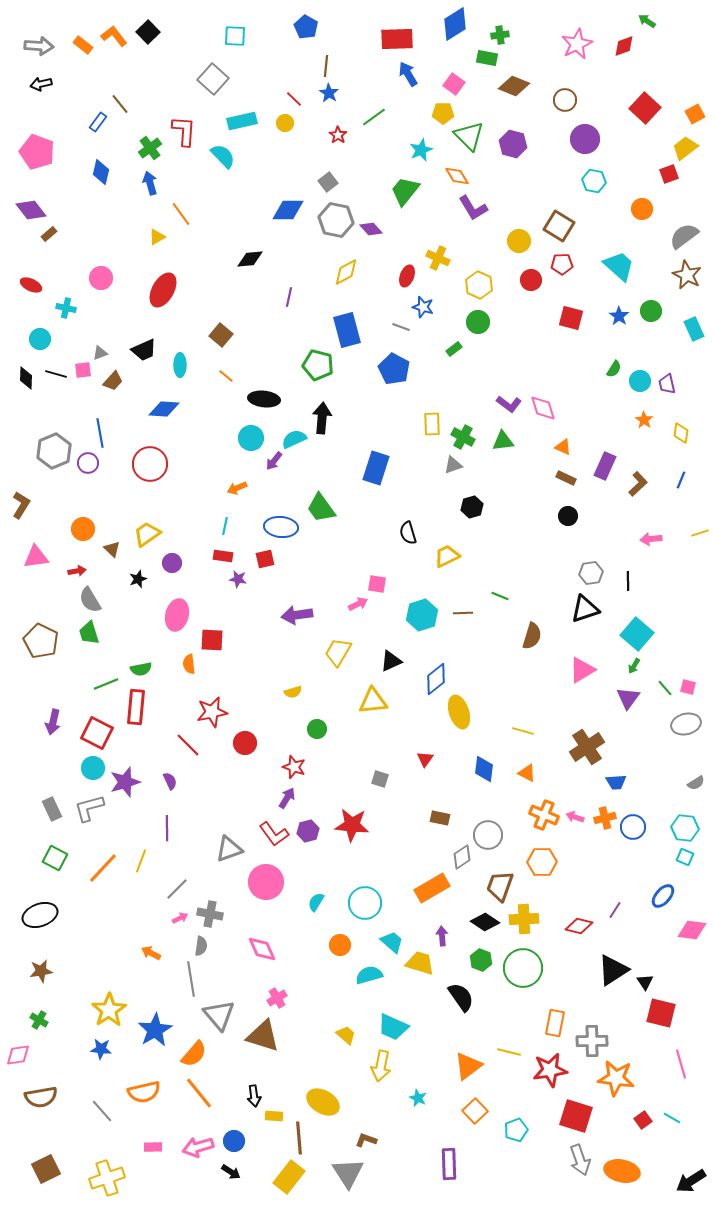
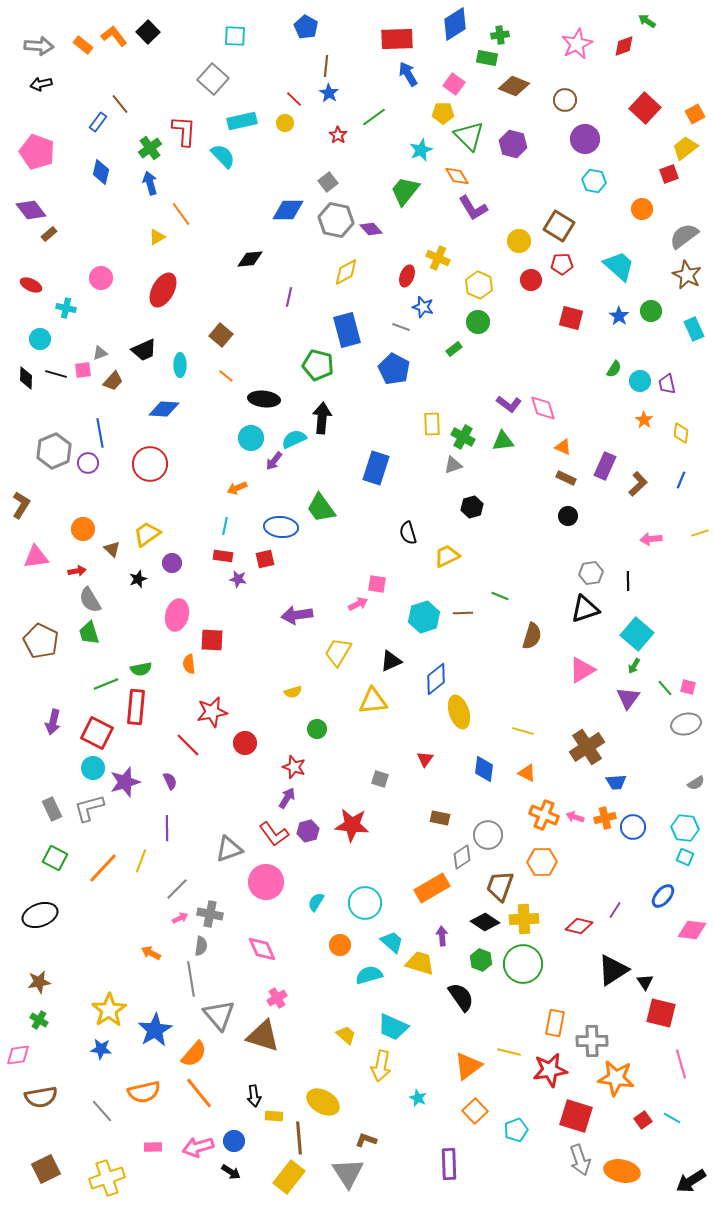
cyan hexagon at (422, 615): moved 2 px right, 2 px down
green circle at (523, 968): moved 4 px up
brown star at (41, 971): moved 2 px left, 11 px down
